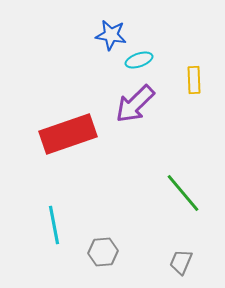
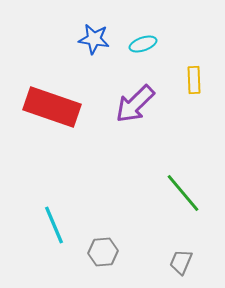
blue star: moved 17 px left, 4 px down
cyan ellipse: moved 4 px right, 16 px up
red rectangle: moved 16 px left, 27 px up; rotated 38 degrees clockwise
cyan line: rotated 12 degrees counterclockwise
